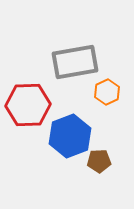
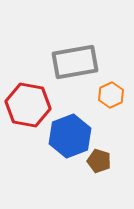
orange hexagon: moved 4 px right, 3 px down
red hexagon: rotated 12 degrees clockwise
brown pentagon: rotated 20 degrees clockwise
